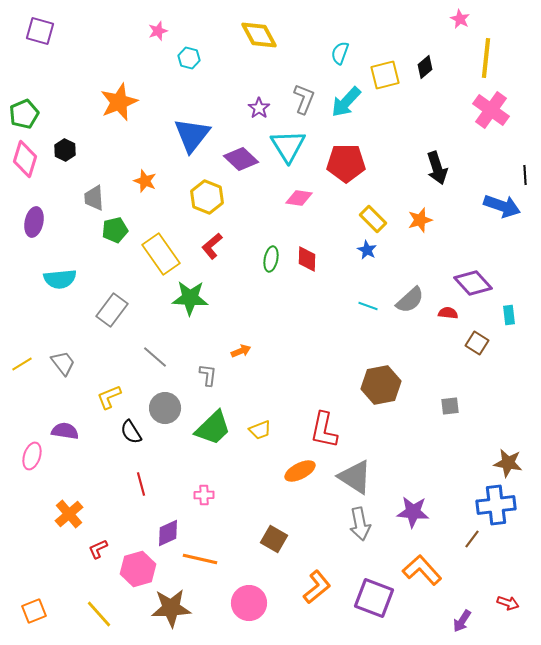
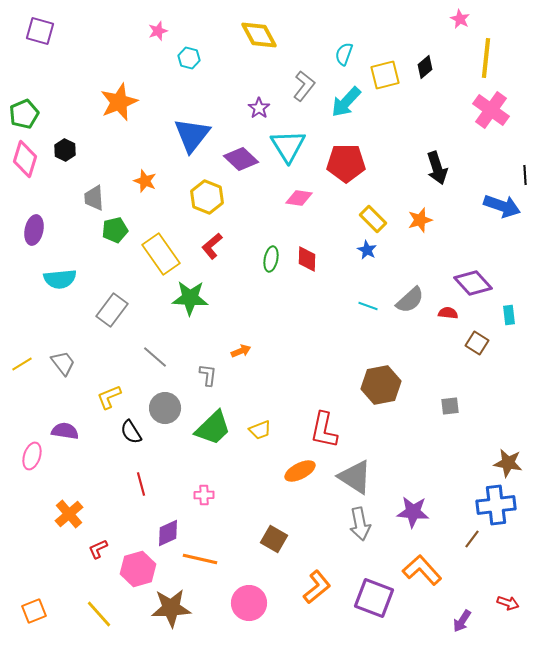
cyan semicircle at (340, 53): moved 4 px right, 1 px down
gray L-shape at (304, 99): moved 13 px up; rotated 16 degrees clockwise
purple ellipse at (34, 222): moved 8 px down
